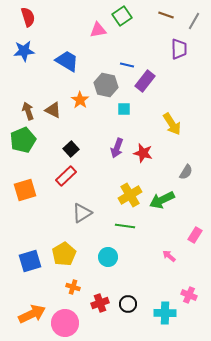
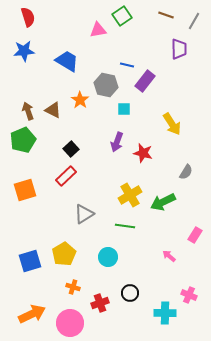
purple arrow: moved 6 px up
green arrow: moved 1 px right, 2 px down
gray triangle: moved 2 px right, 1 px down
black circle: moved 2 px right, 11 px up
pink circle: moved 5 px right
